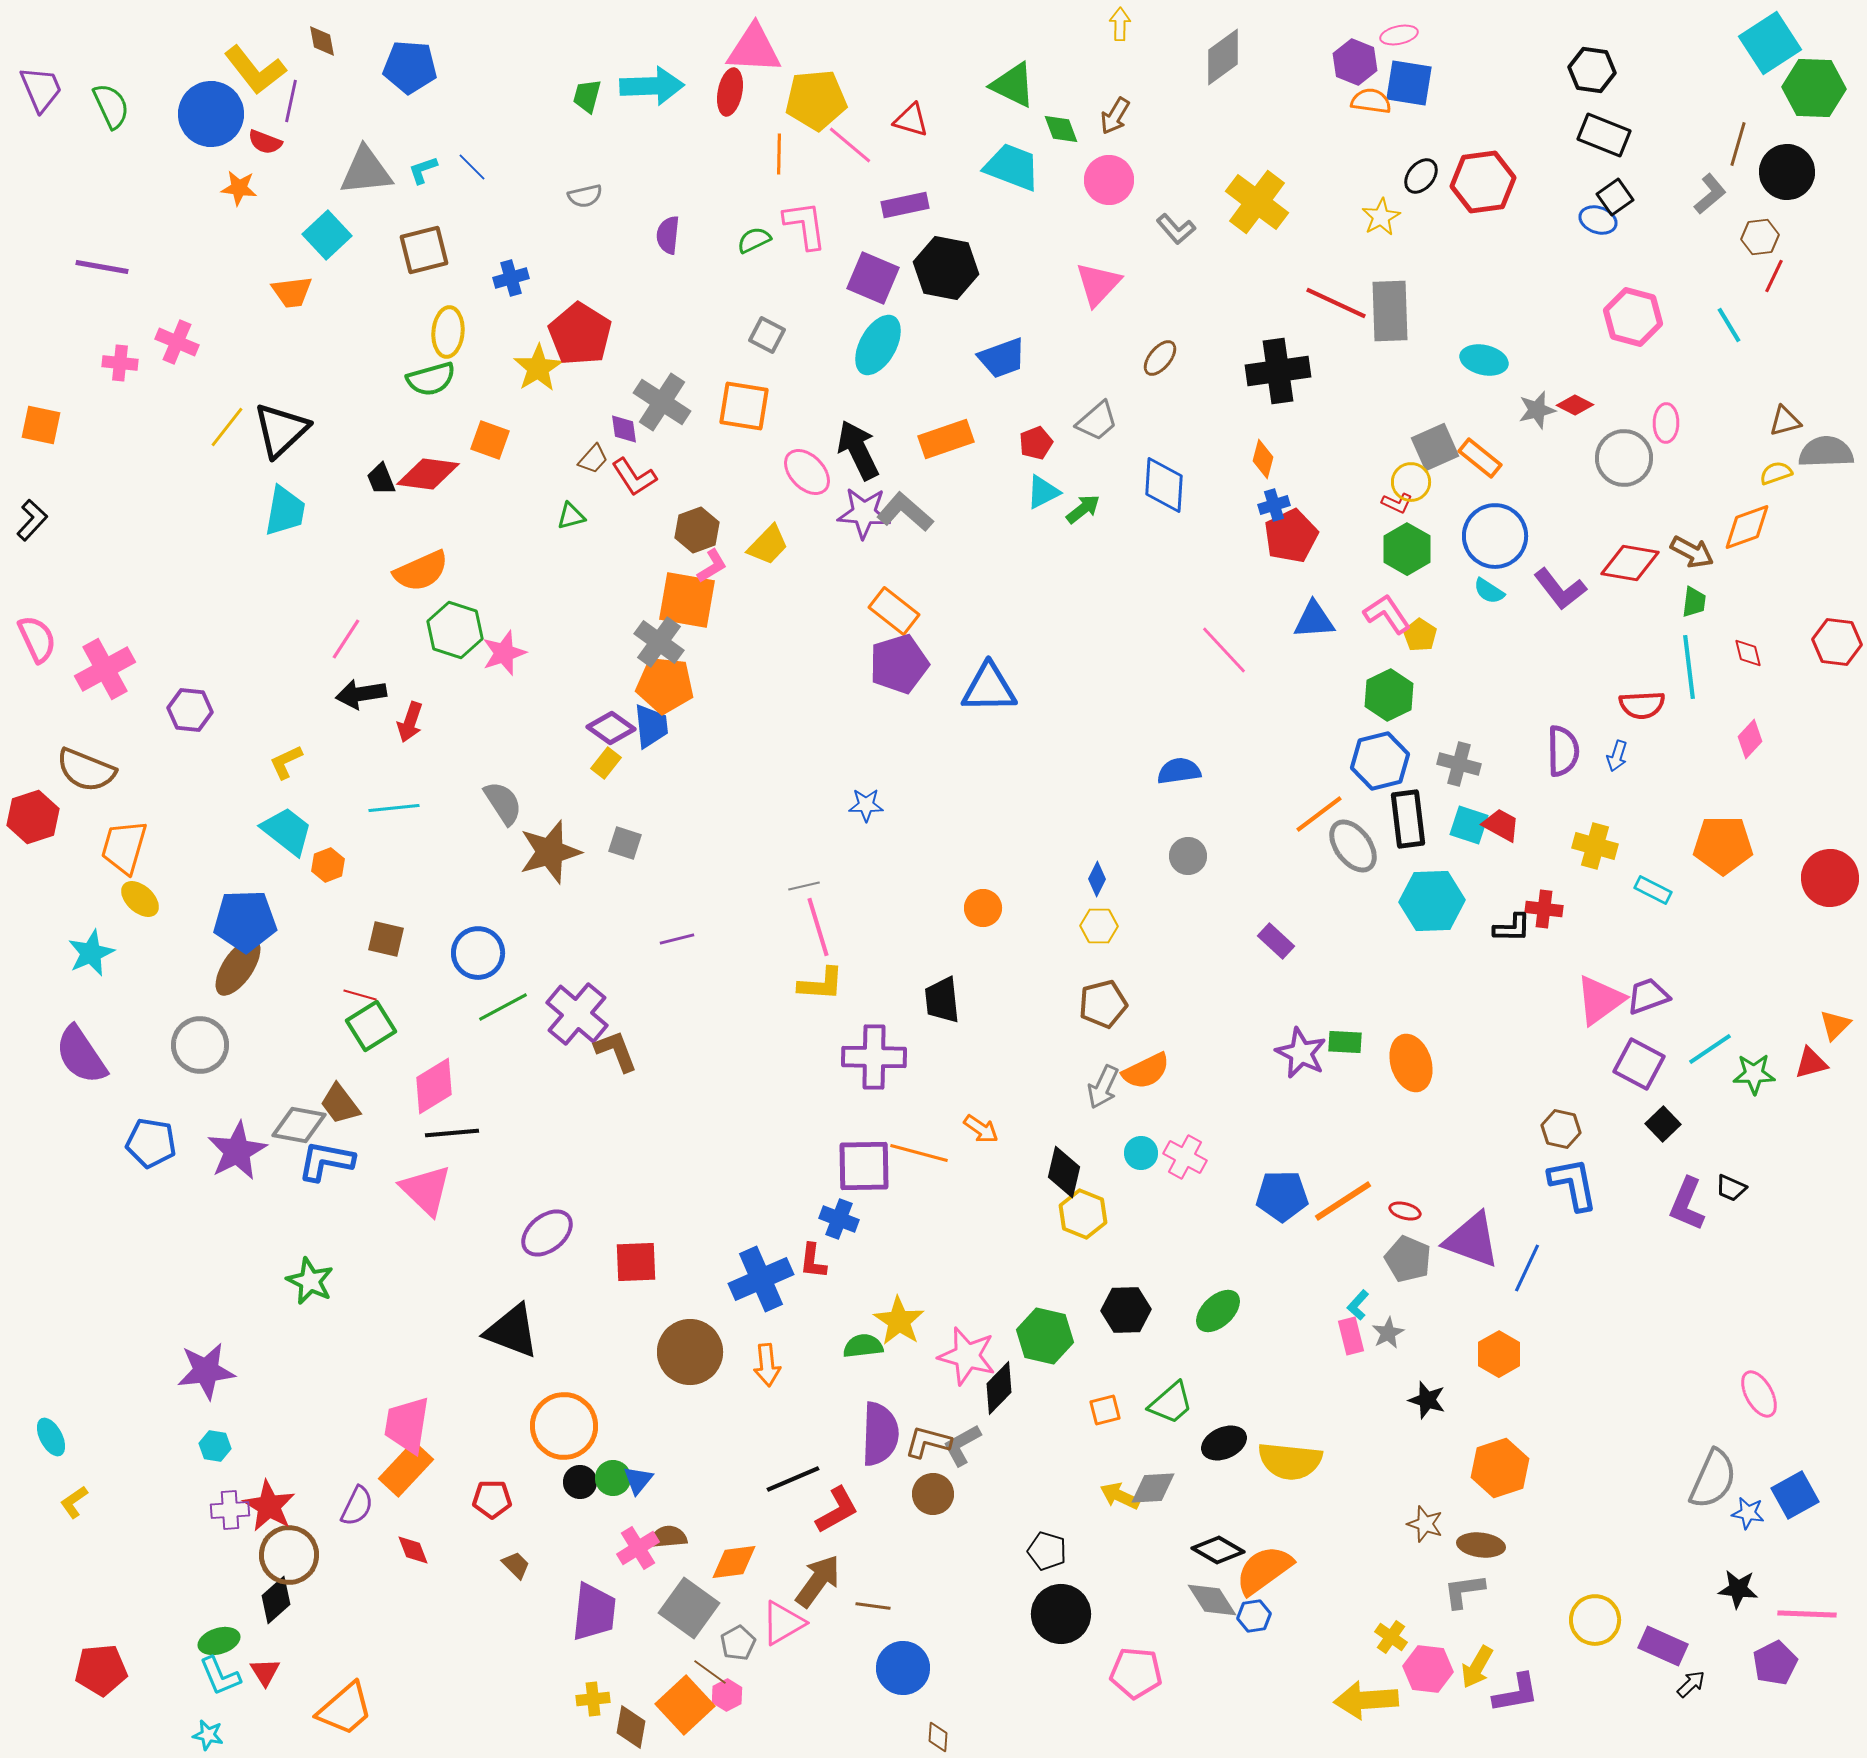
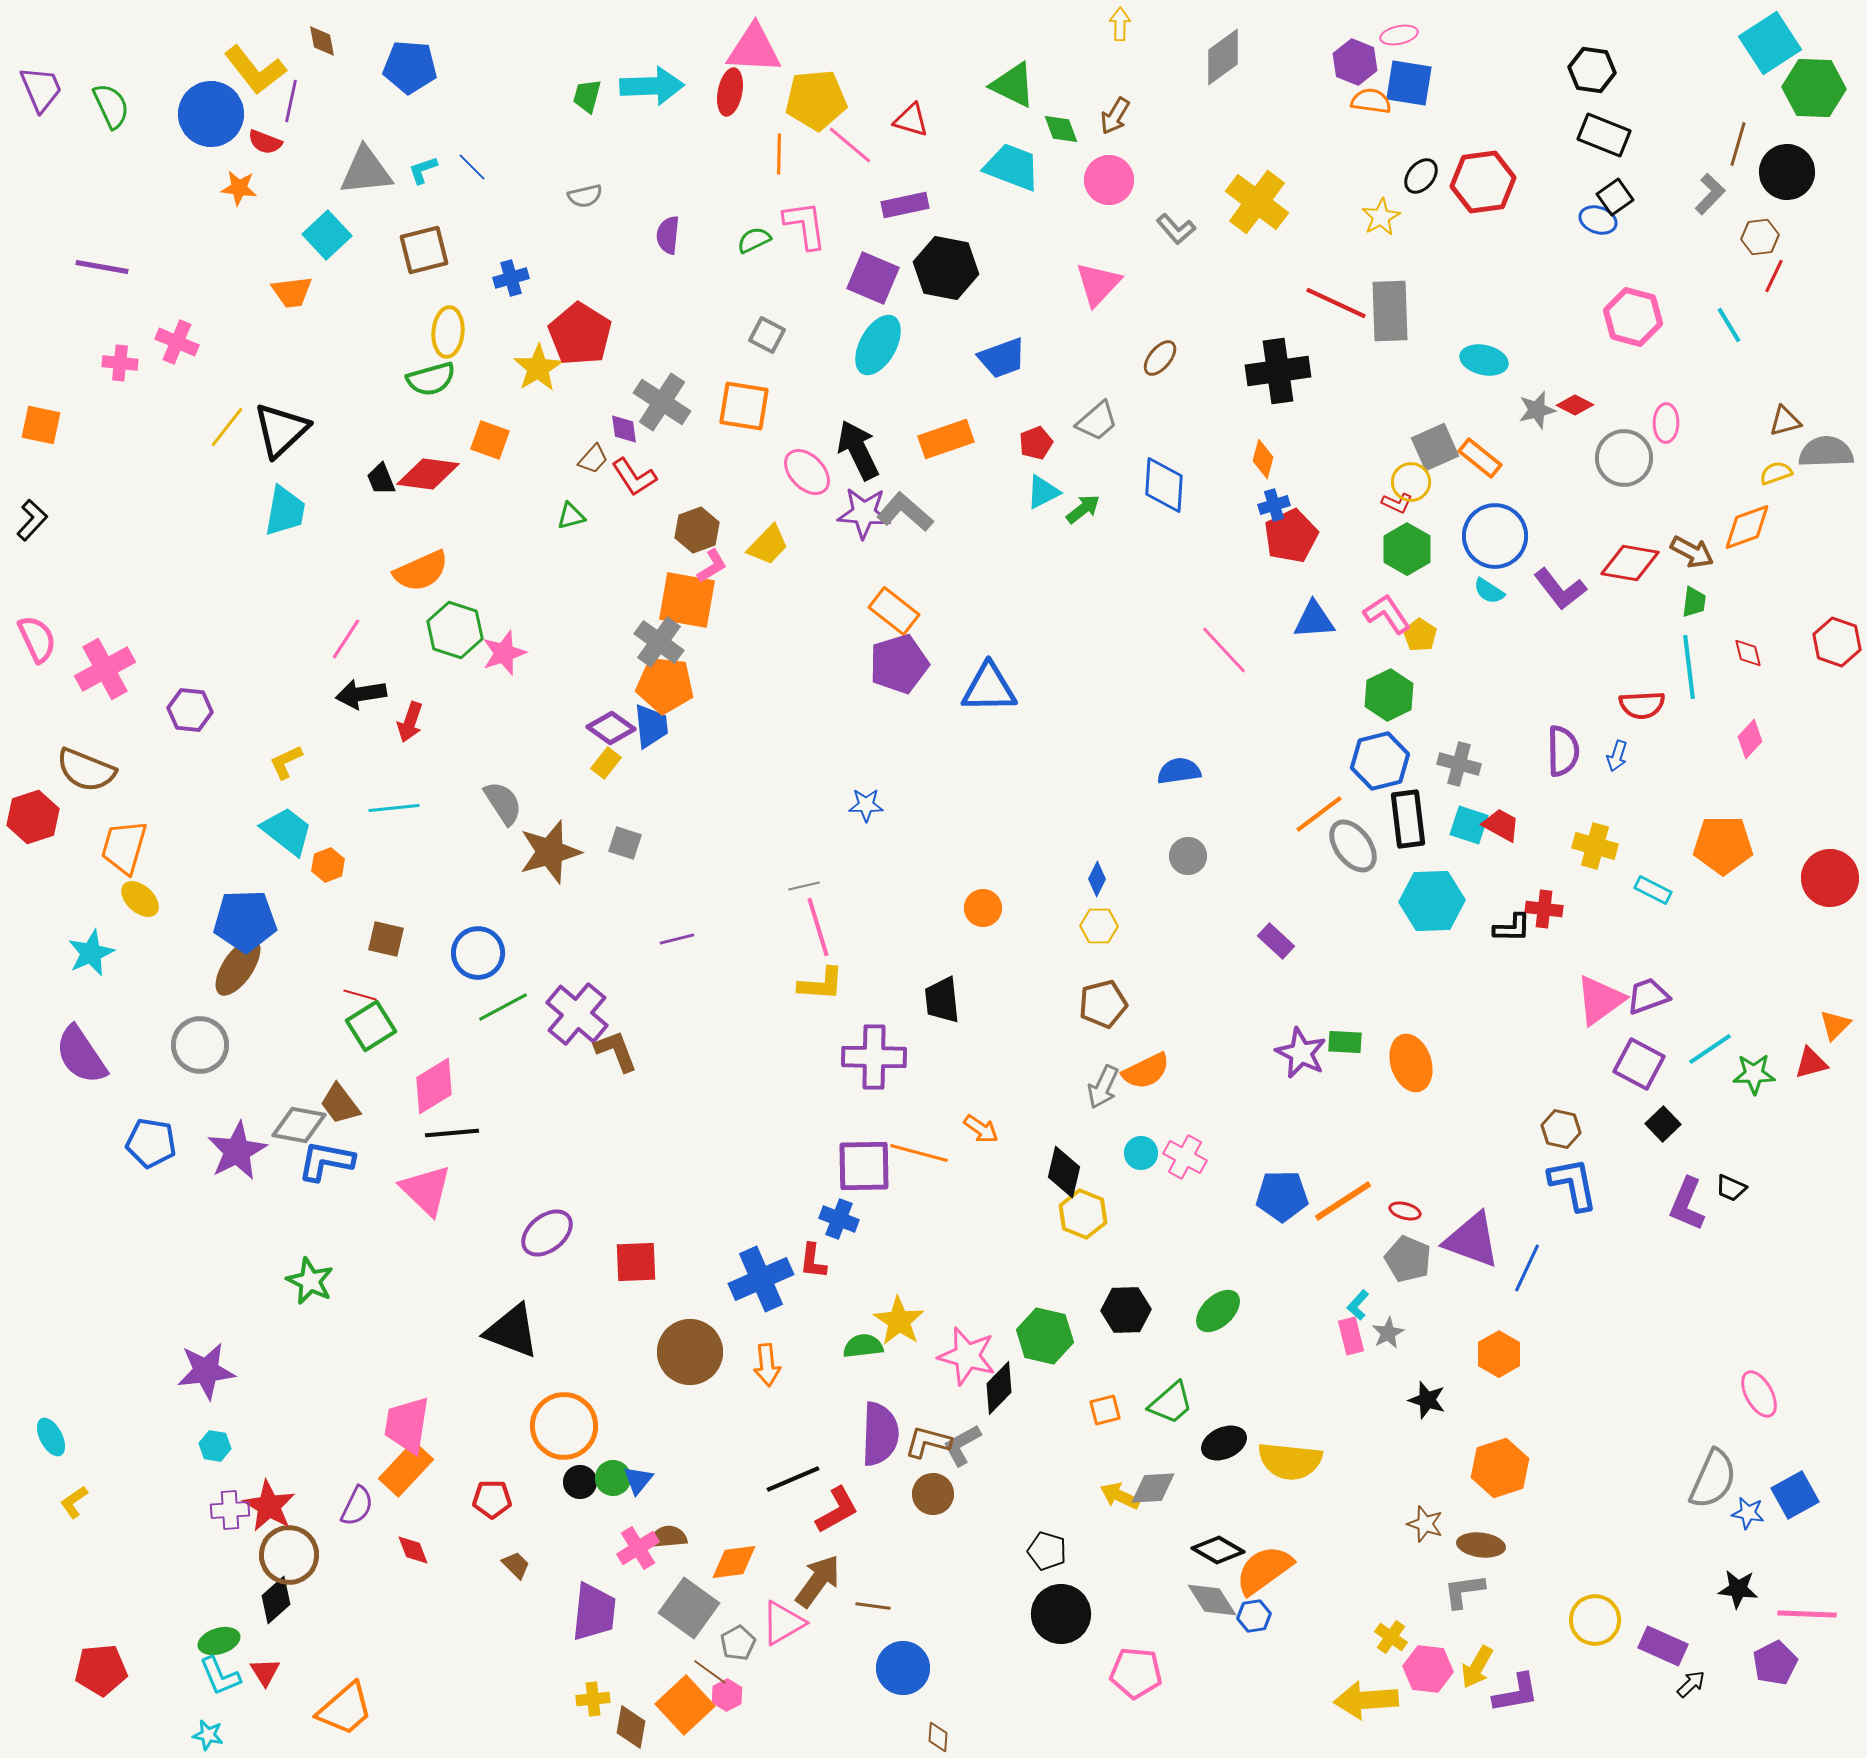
gray L-shape at (1710, 194): rotated 6 degrees counterclockwise
red hexagon at (1837, 642): rotated 12 degrees clockwise
